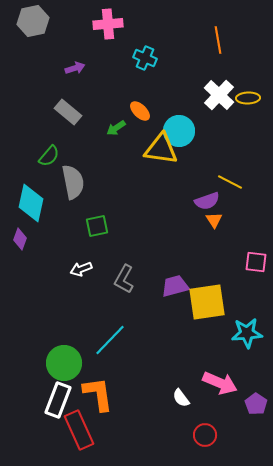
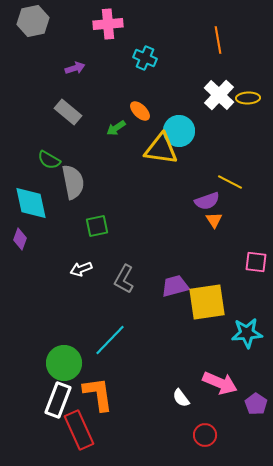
green semicircle: moved 4 px down; rotated 80 degrees clockwise
cyan diamond: rotated 24 degrees counterclockwise
